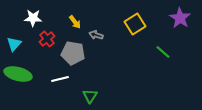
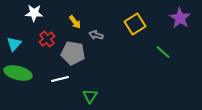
white star: moved 1 px right, 5 px up
green ellipse: moved 1 px up
